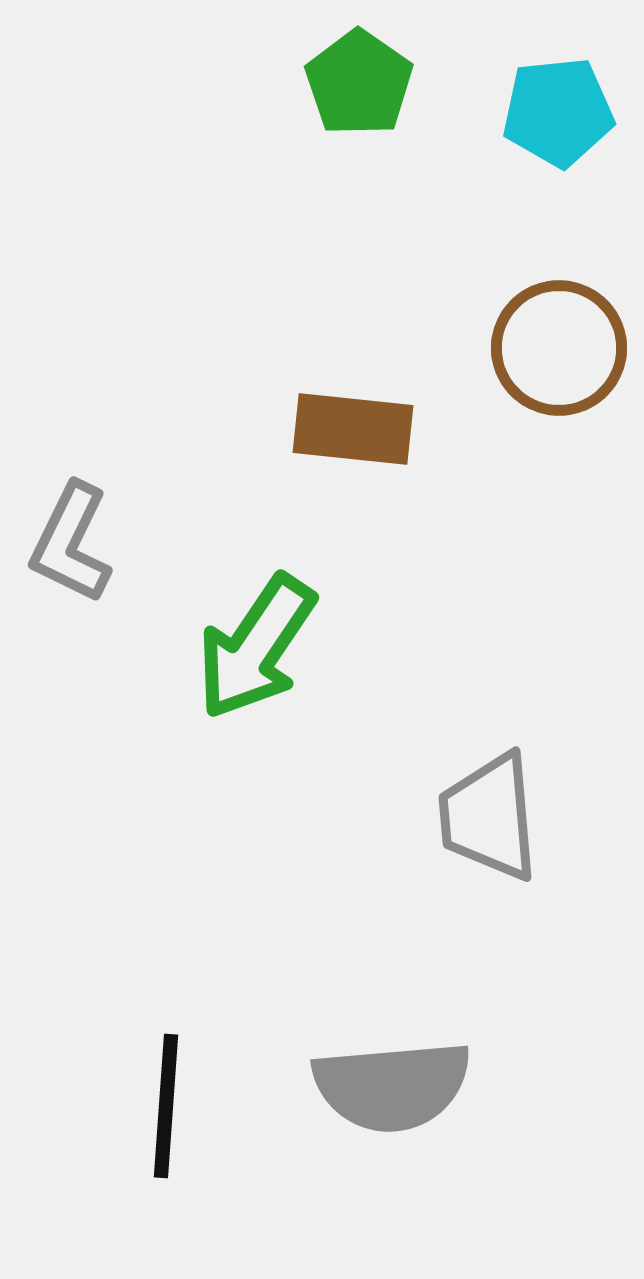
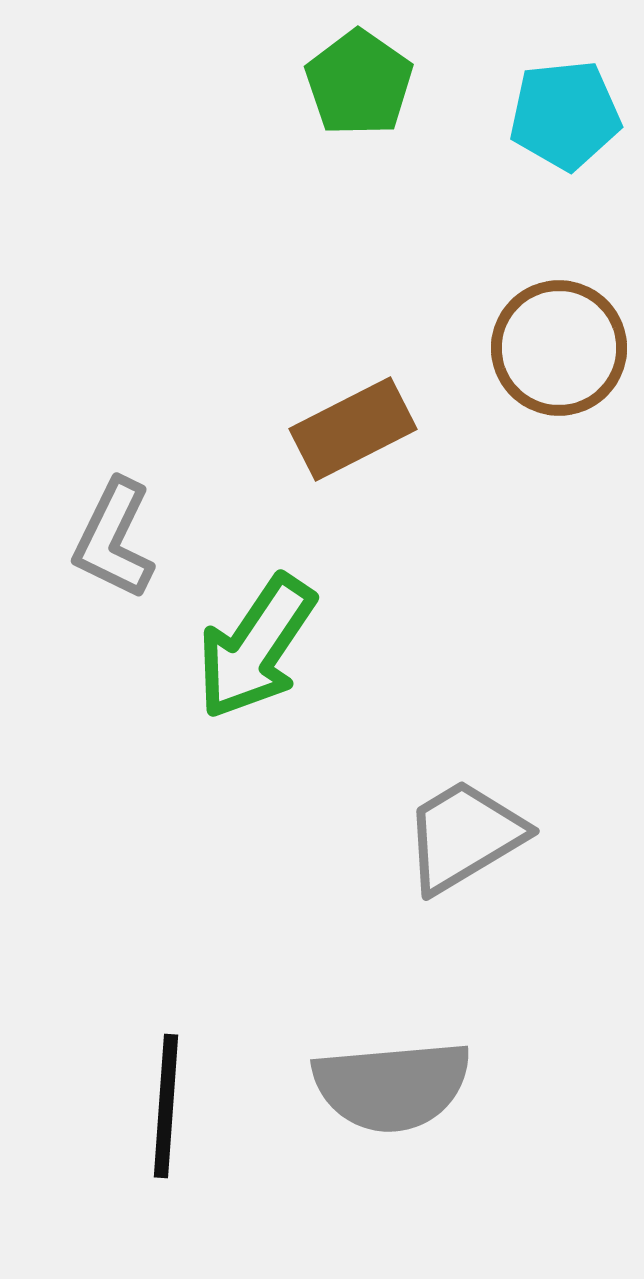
cyan pentagon: moved 7 px right, 3 px down
brown rectangle: rotated 33 degrees counterclockwise
gray L-shape: moved 43 px right, 4 px up
gray trapezoid: moved 25 px left, 19 px down; rotated 64 degrees clockwise
